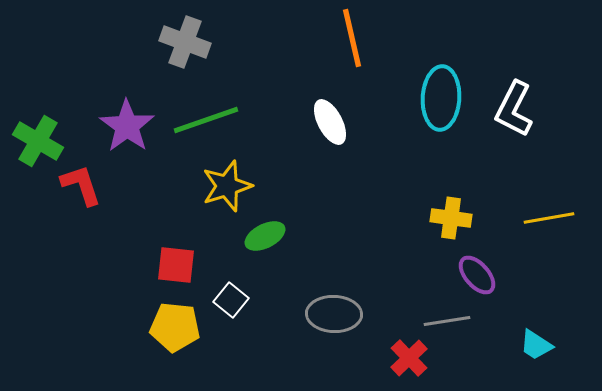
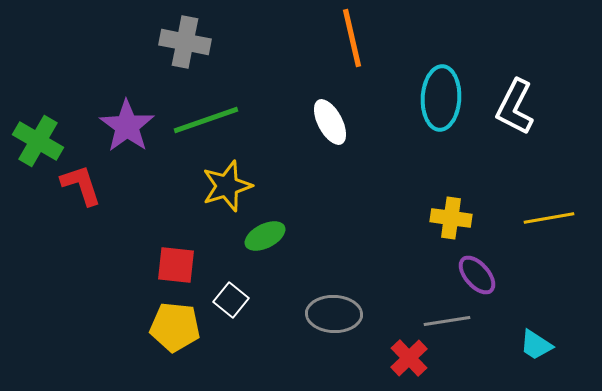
gray cross: rotated 9 degrees counterclockwise
white L-shape: moved 1 px right, 2 px up
